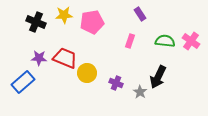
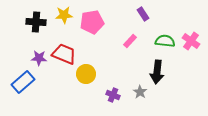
purple rectangle: moved 3 px right
black cross: rotated 18 degrees counterclockwise
pink rectangle: rotated 24 degrees clockwise
red trapezoid: moved 1 px left, 4 px up
yellow circle: moved 1 px left, 1 px down
black arrow: moved 1 px left, 5 px up; rotated 20 degrees counterclockwise
purple cross: moved 3 px left, 12 px down
